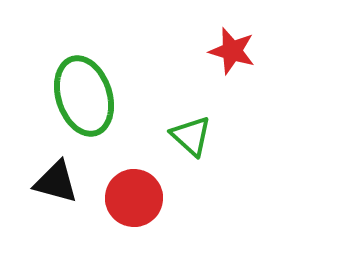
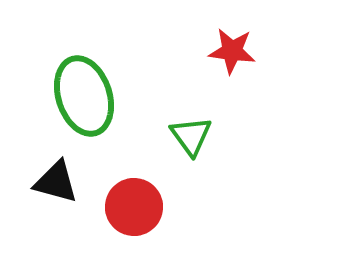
red star: rotated 9 degrees counterclockwise
green triangle: rotated 12 degrees clockwise
red circle: moved 9 px down
